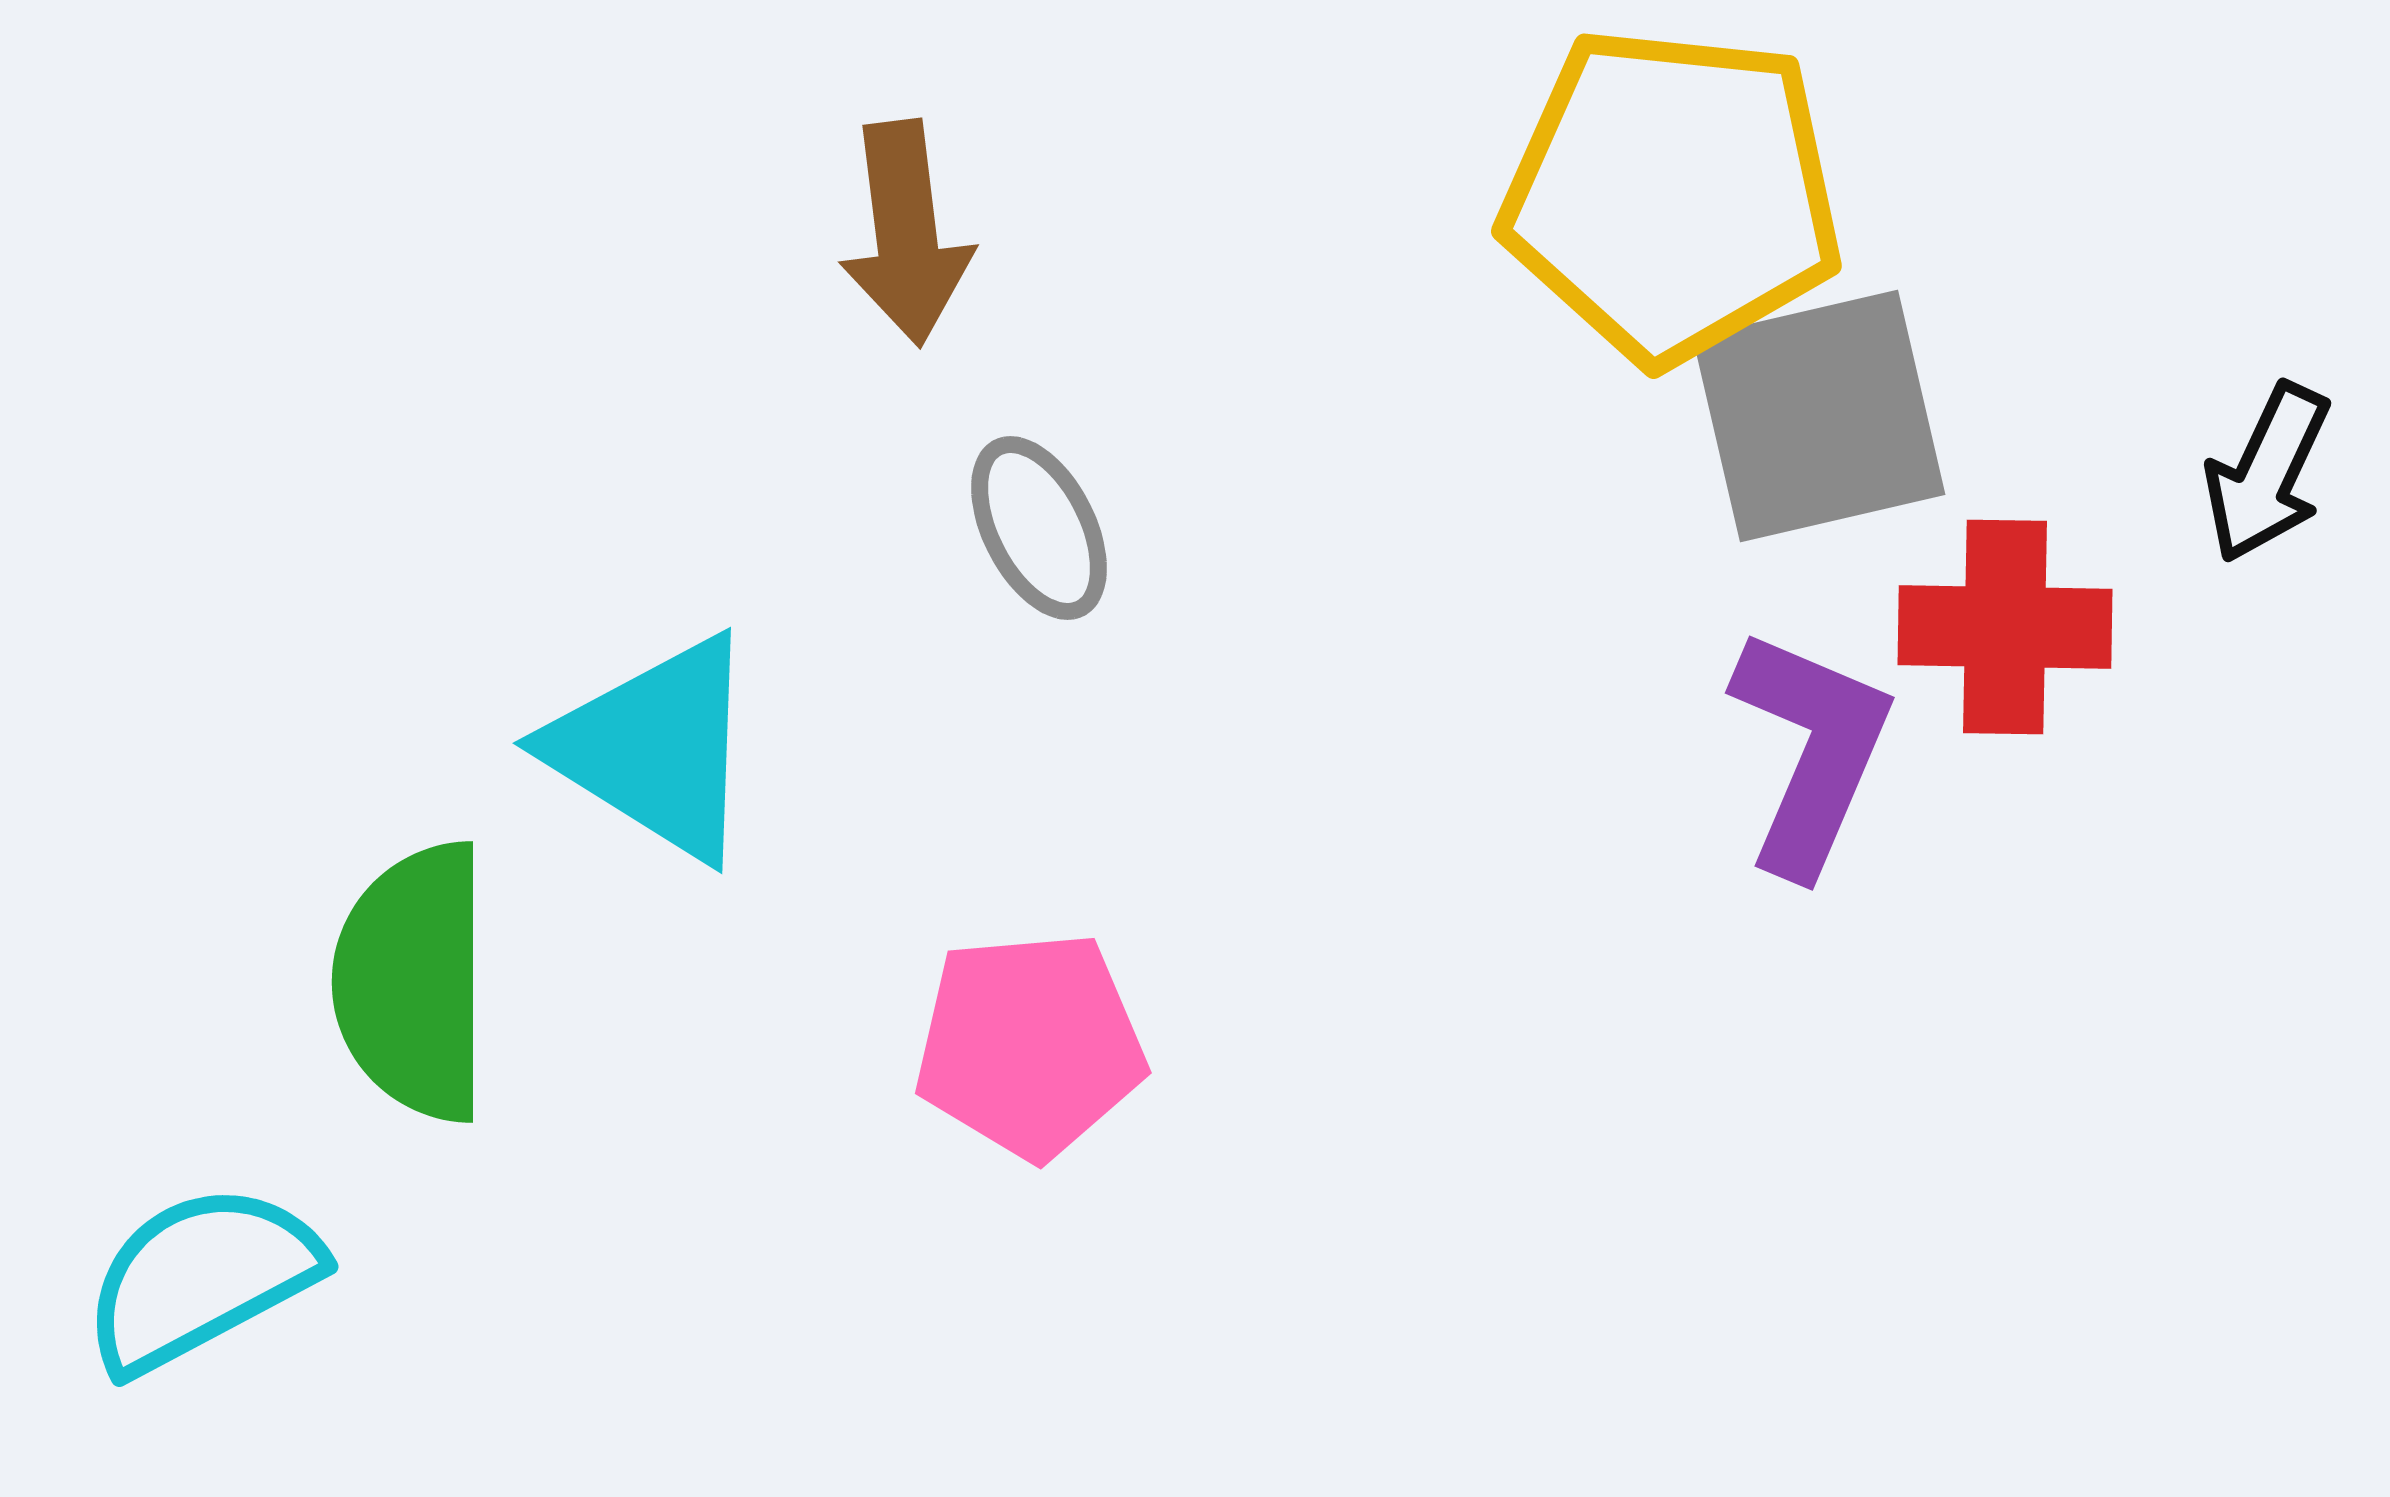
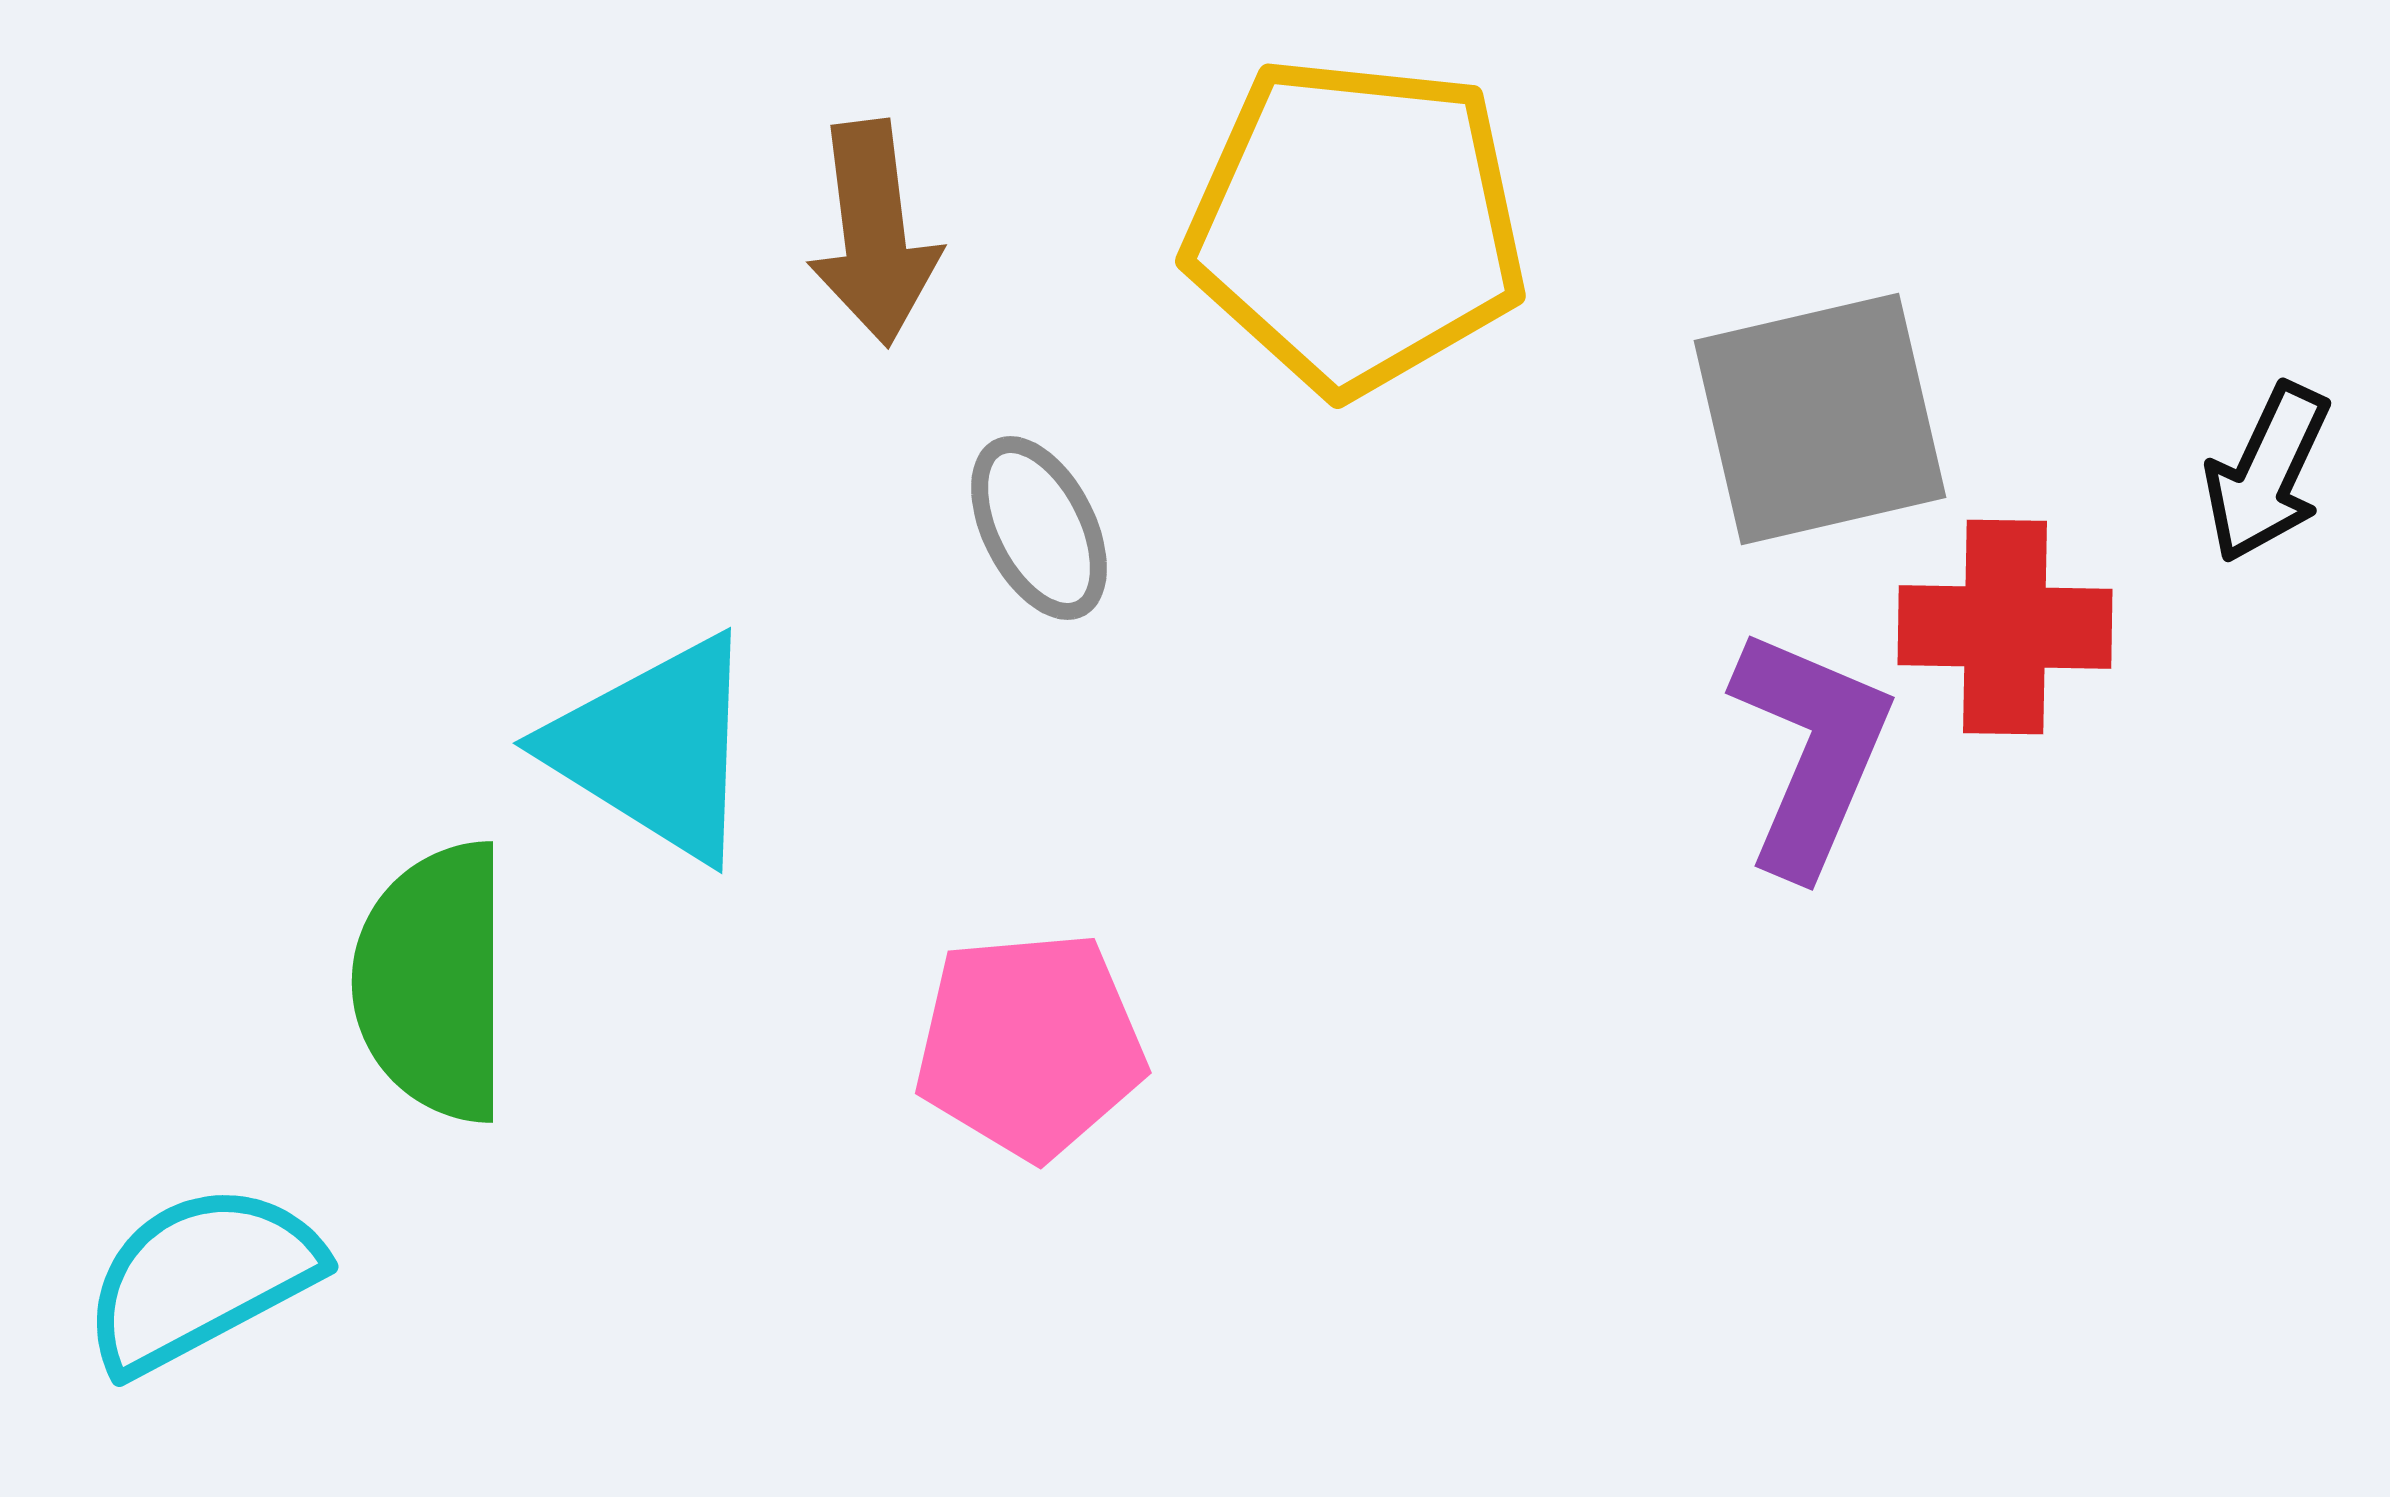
yellow pentagon: moved 316 px left, 30 px down
brown arrow: moved 32 px left
gray square: moved 1 px right, 3 px down
green semicircle: moved 20 px right
